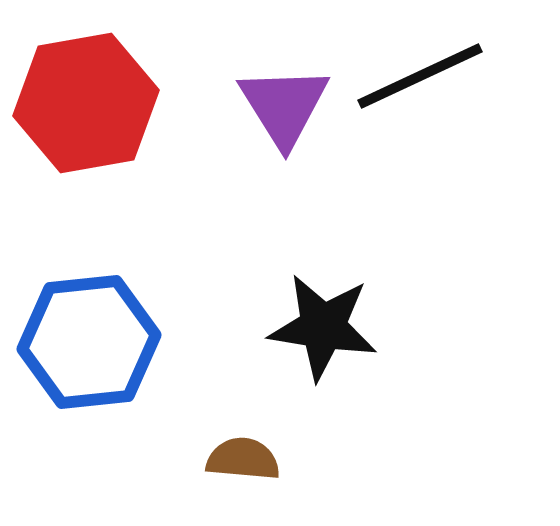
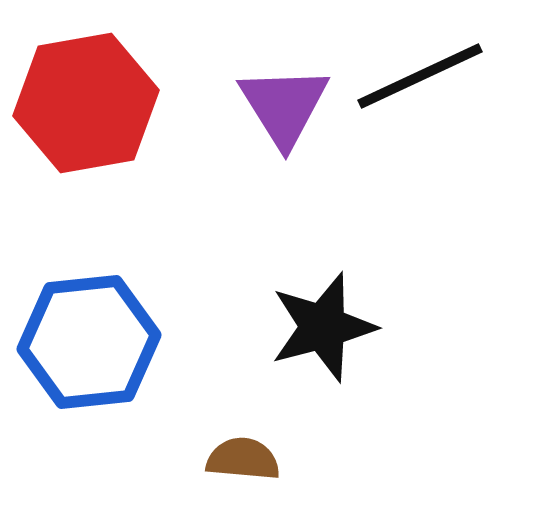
black star: rotated 24 degrees counterclockwise
